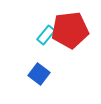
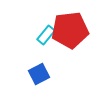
blue square: rotated 25 degrees clockwise
